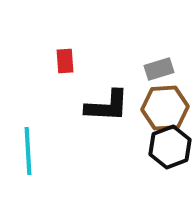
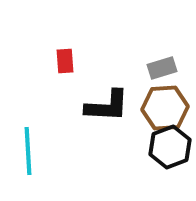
gray rectangle: moved 3 px right, 1 px up
